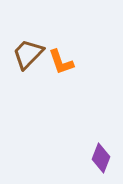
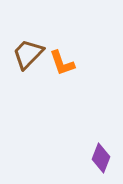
orange L-shape: moved 1 px right, 1 px down
